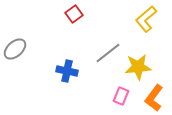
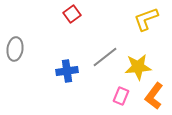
red square: moved 2 px left
yellow L-shape: rotated 20 degrees clockwise
gray ellipse: rotated 40 degrees counterclockwise
gray line: moved 3 px left, 4 px down
blue cross: rotated 20 degrees counterclockwise
orange L-shape: moved 2 px up
